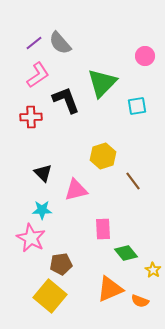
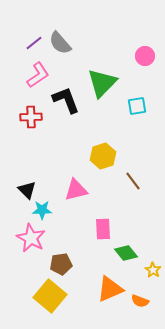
black triangle: moved 16 px left, 17 px down
